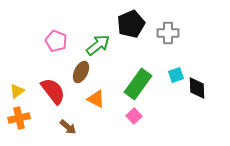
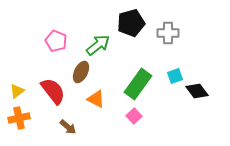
black pentagon: moved 1 px up; rotated 8 degrees clockwise
cyan square: moved 1 px left, 1 px down
black diamond: moved 3 px down; rotated 35 degrees counterclockwise
